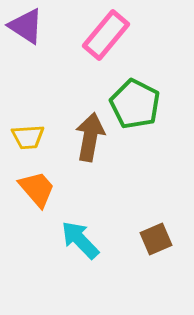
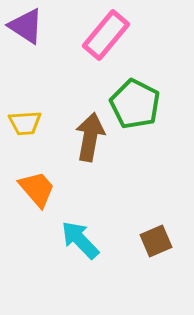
yellow trapezoid: moved 3 px left, 14 px up
brown square: moved 2 px down
